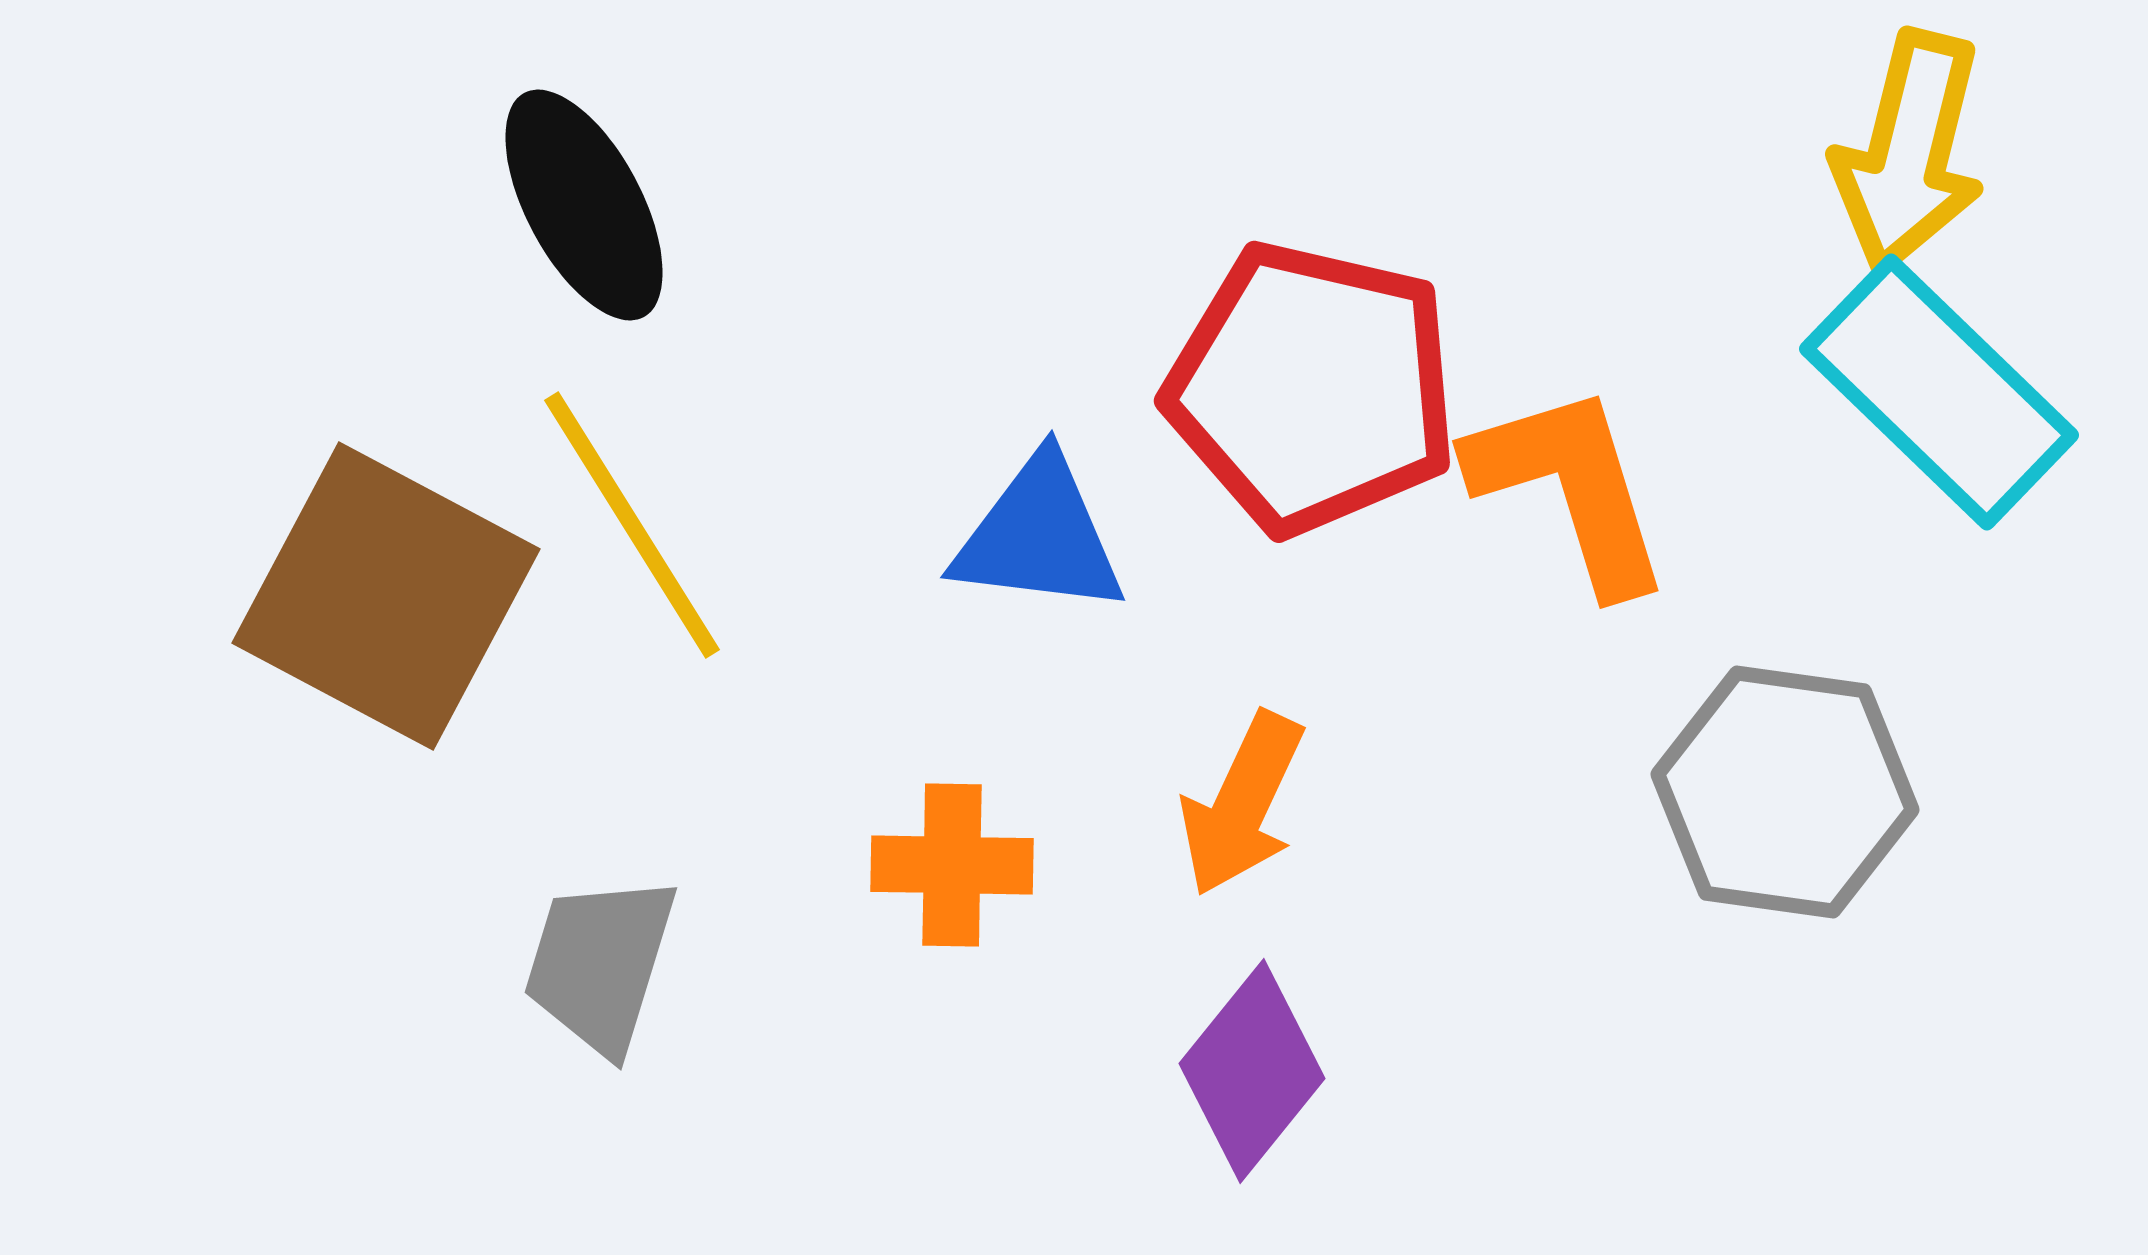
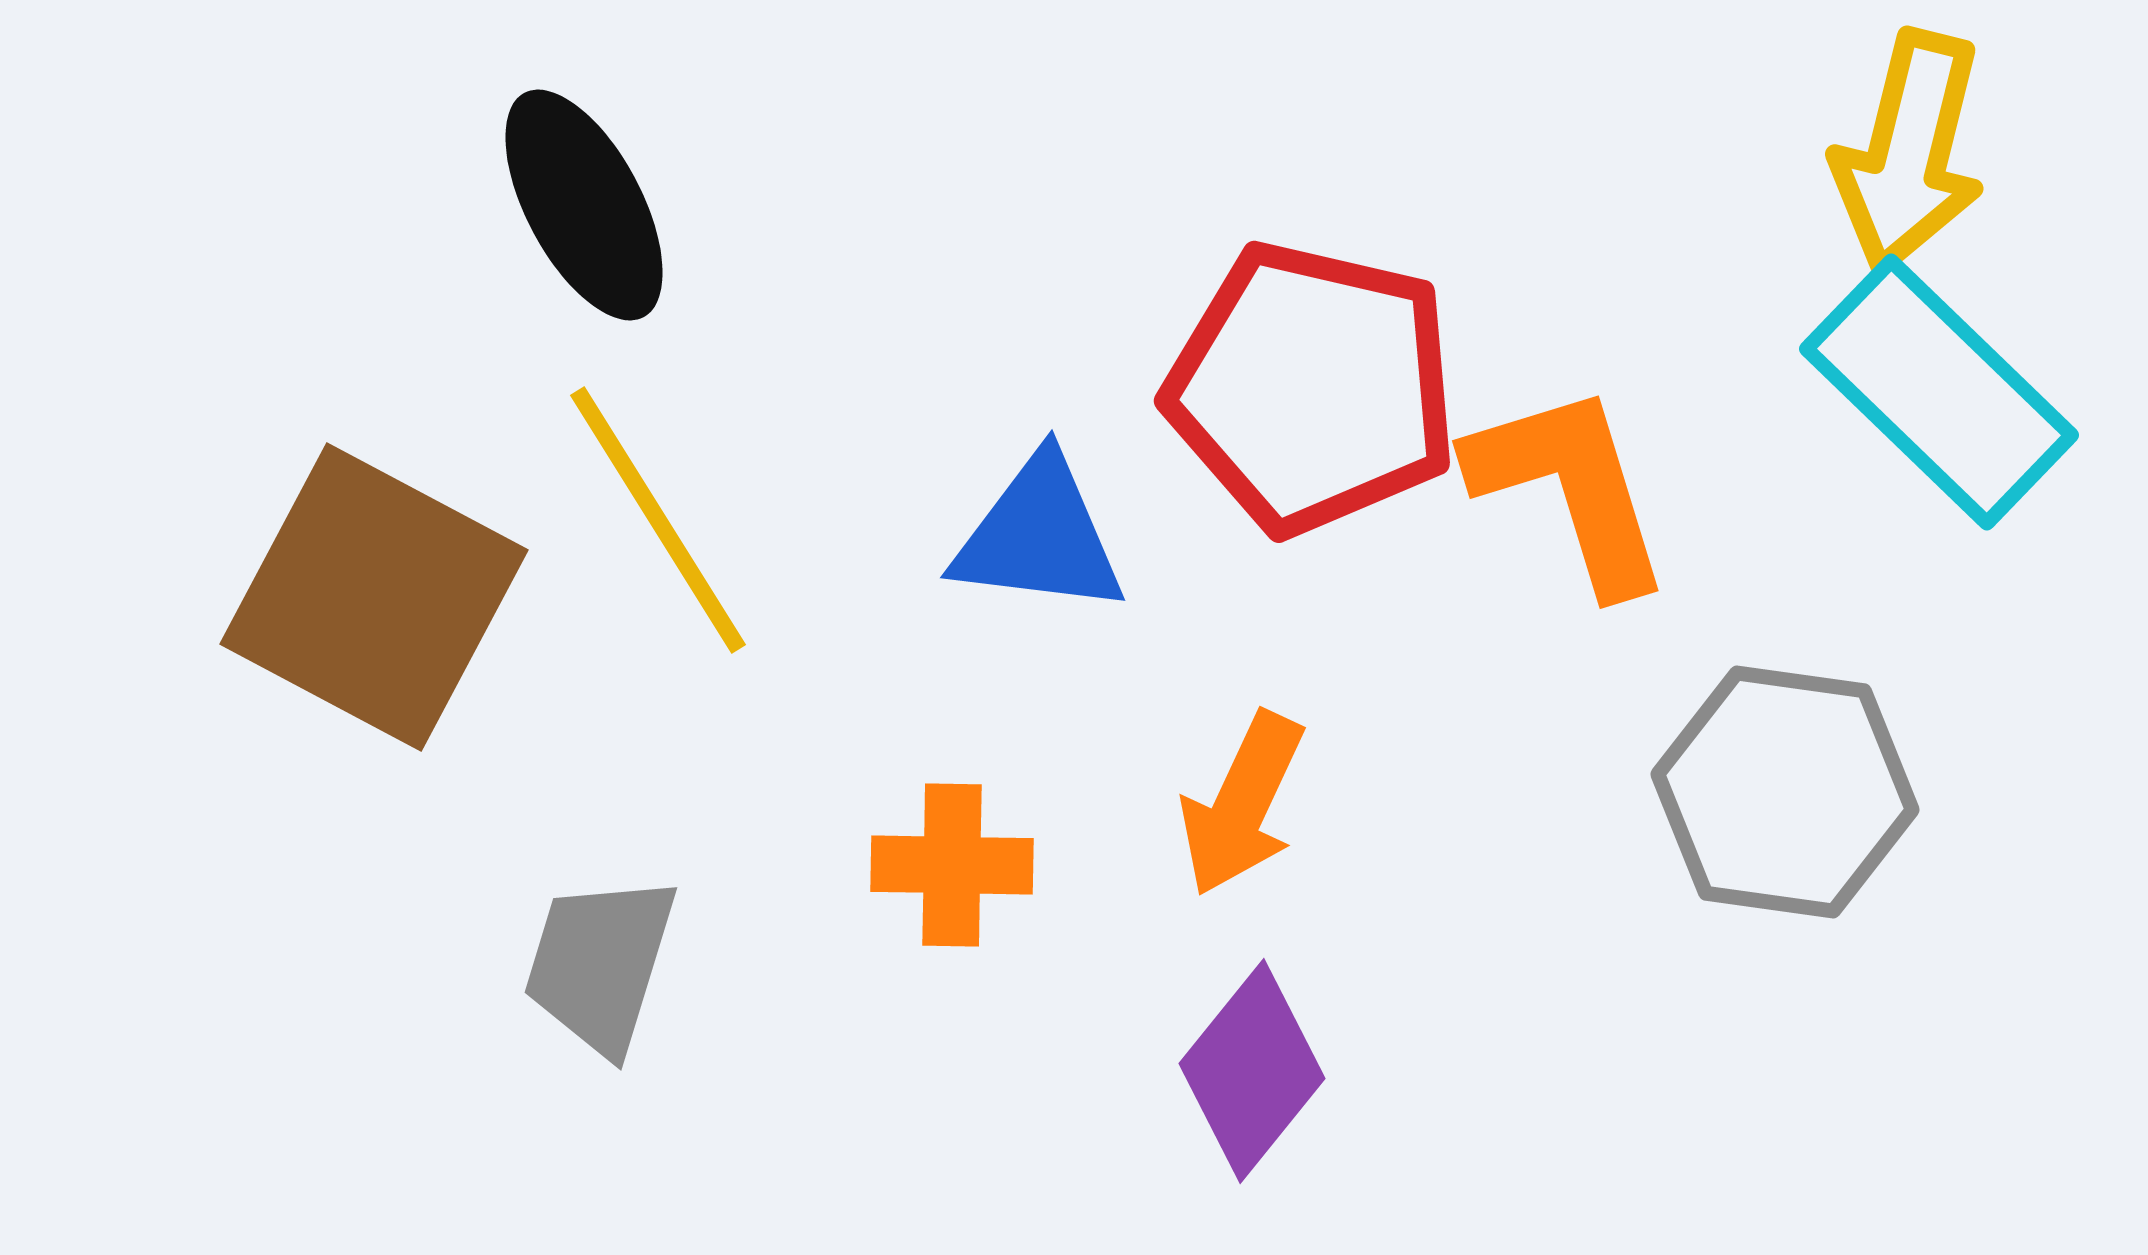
yellow line: moved 26 px right, 5 px up
brown square: moved 12 px left, 1 px down
